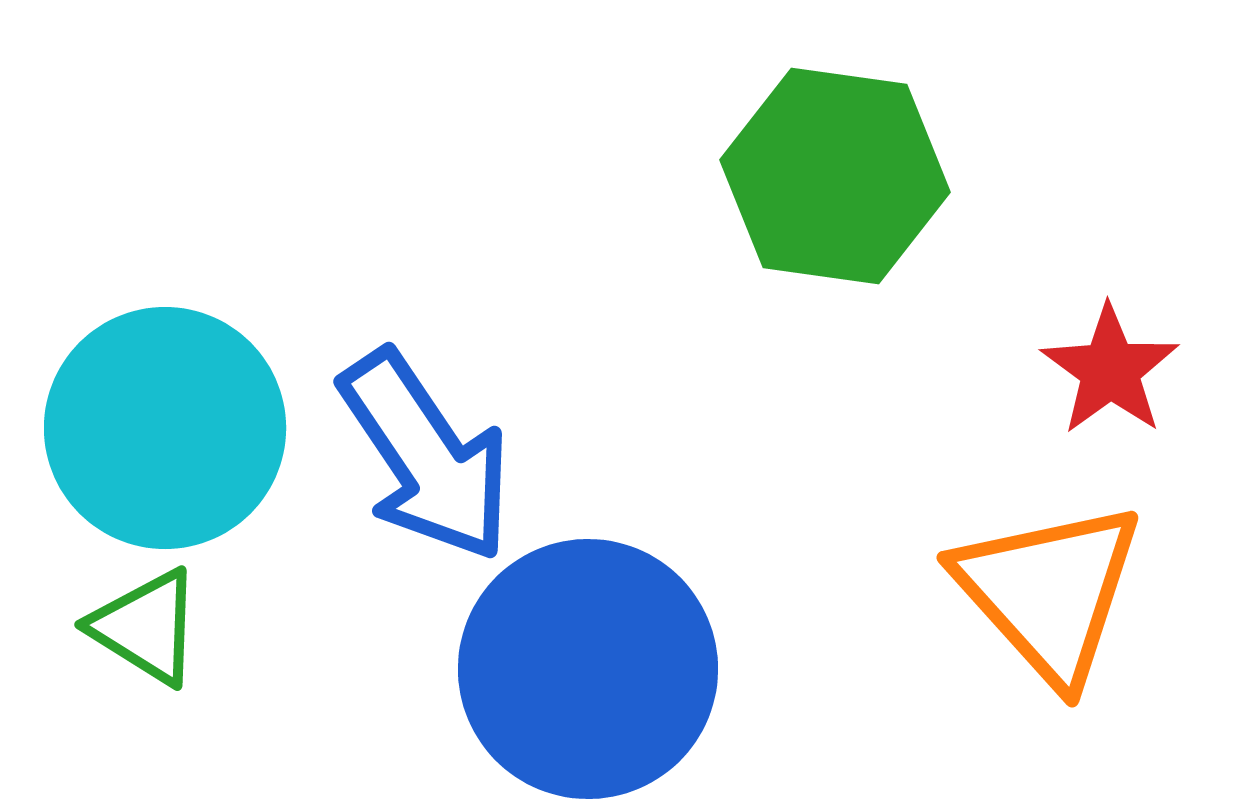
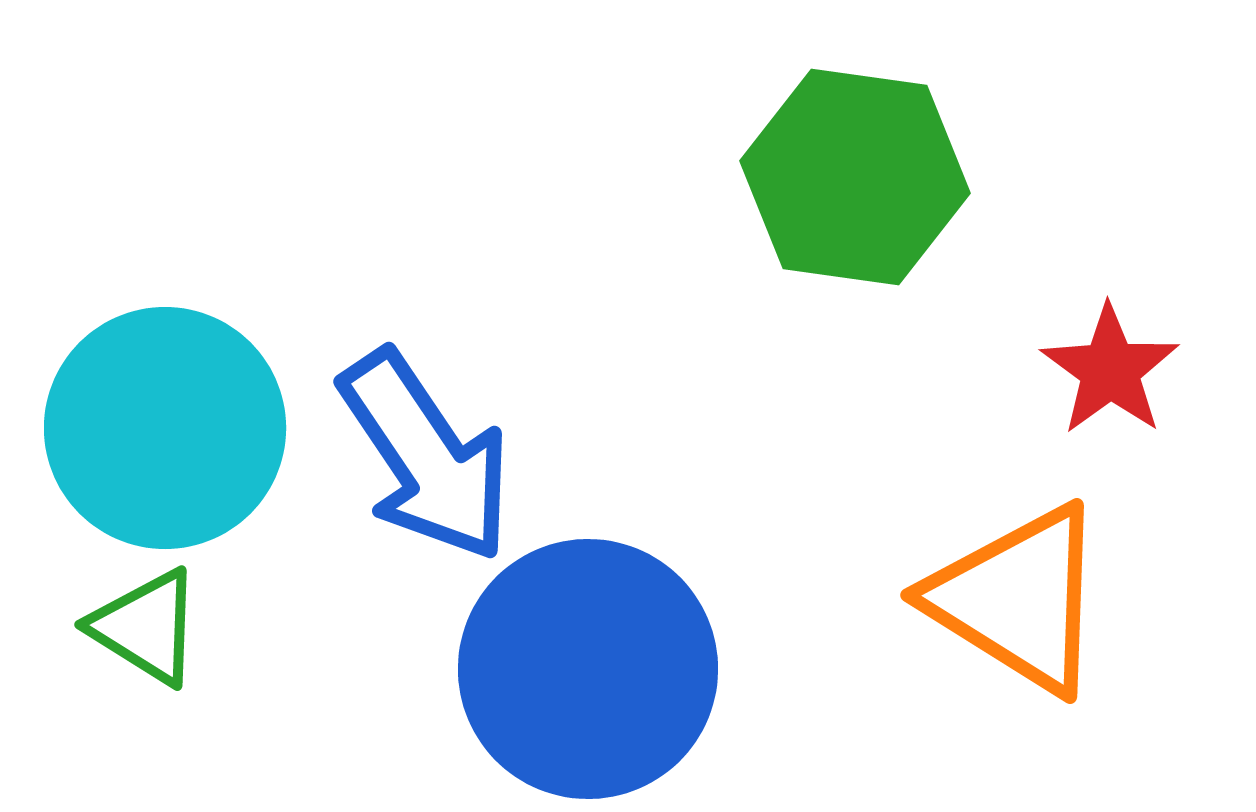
green hexagon: moved 20 px right, 1 px down
orange triangle: moved 31 px left, 7 px down; rotated 16 degrees counterclockwise
